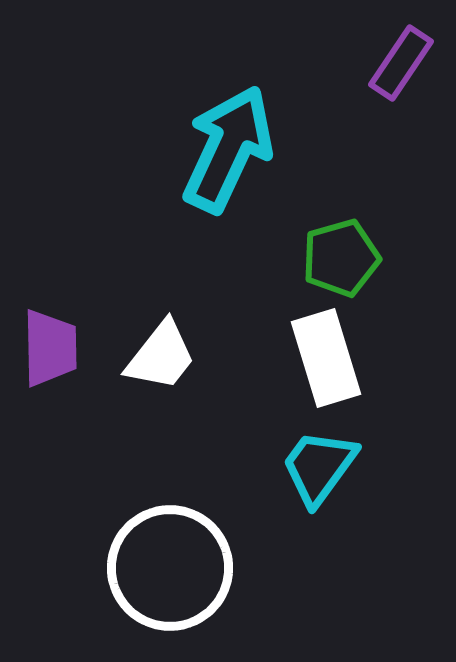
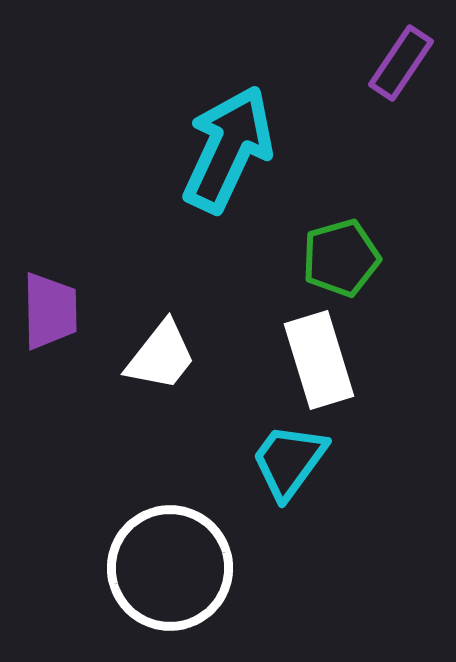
purple trapezoid: moved 37 px up
white rectangle: moved 7 px left, 2 px down
cyan trapezoid: moved 30 px left, 6 px up
